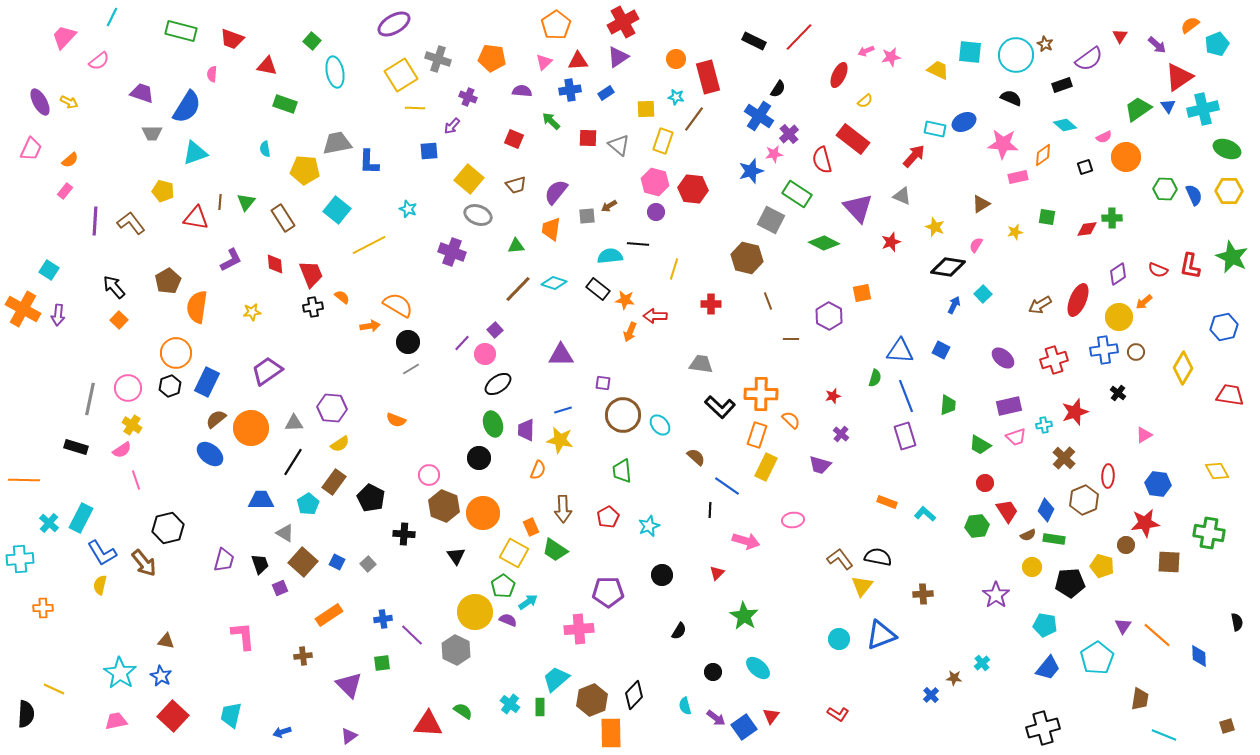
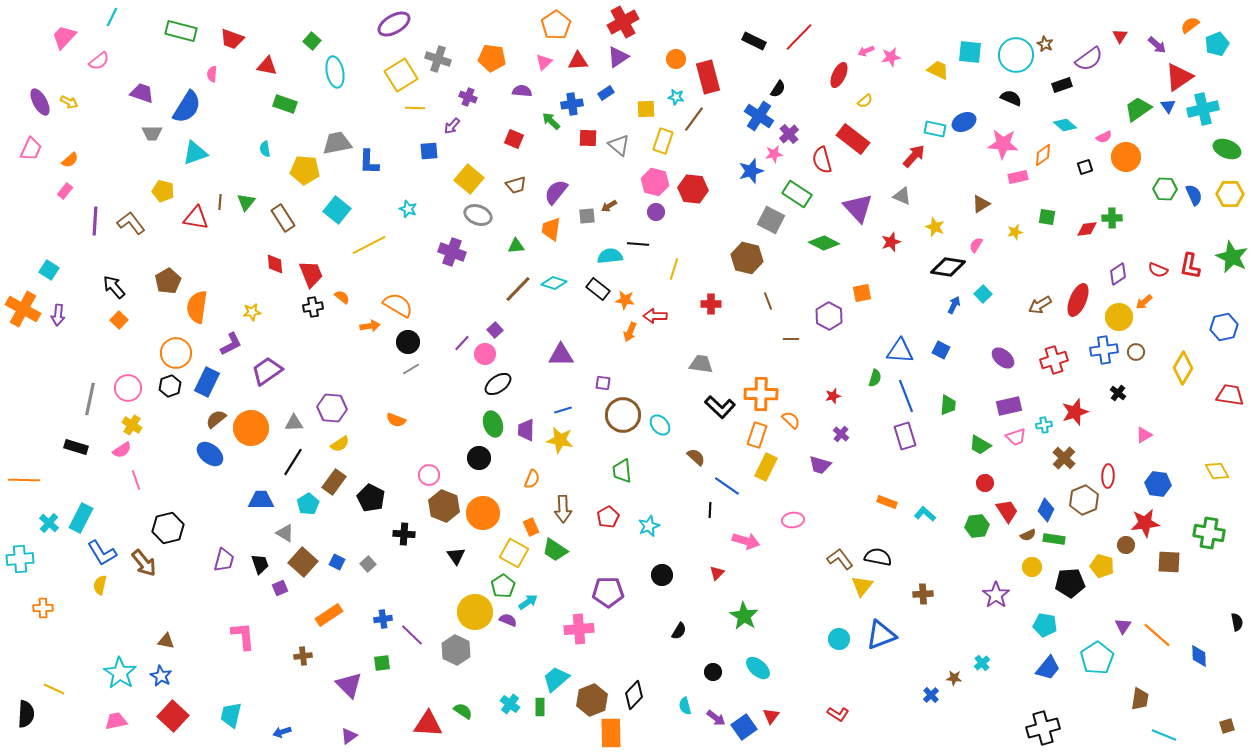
blue cross at (570, 90): moved 2 px right, 14 px down
yellow hexagon at (1229, 191): moved 1 px right, 3 px down
purple L-shape at (231, 260): moved 84 px down
orange semicircle at (538, 470): moved 6 px left, 9 px down
